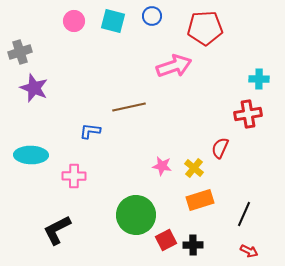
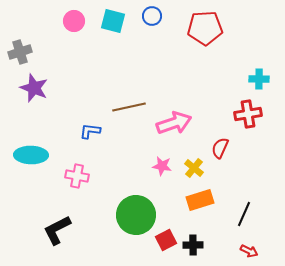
pink arrow: moved 57 px down
pink cross: moved 3 px right; rotated 10 degrees clockwise
